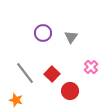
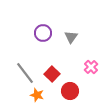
orange star: moved 21 px right, 5 px up
